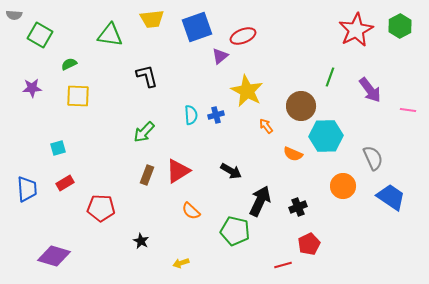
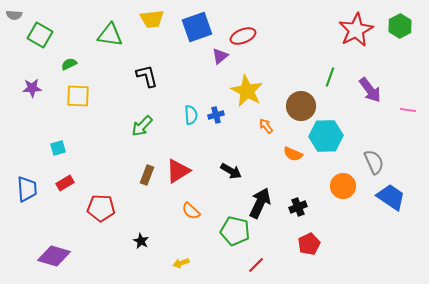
green arrow at (144, 132): moved 2 px left, 6 px up
gray semicircle at (373, 158): moved 1 px right, 4 px down
black arrow at (260, 201): moved 2 px down
red line at (283, 265): moved 27 px left; rotated 30 degrees counterclockwise
